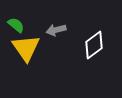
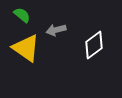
green semicircle: moved 6 px right, 10 px up
yellow triangle: rotated 20 degrees counterclockwise
